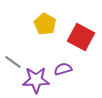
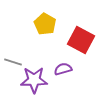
red square: moved 3 px down
gray line: rotated 18 degrees counterclockwise
purple star: moved 2 px left
